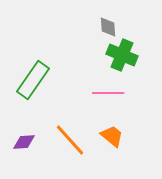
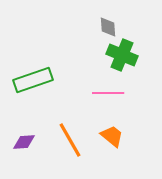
green rectangle: rotated 36 degrees clockwise
orange line: rotated 12 degrees clockwise
